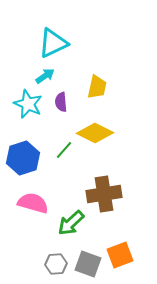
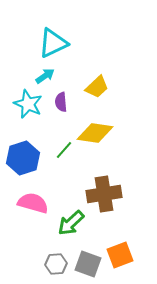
yellow trapezoid: rotated 35 degrees clockwise
yellow diamond: rotated 18 degrees counterclockwise
